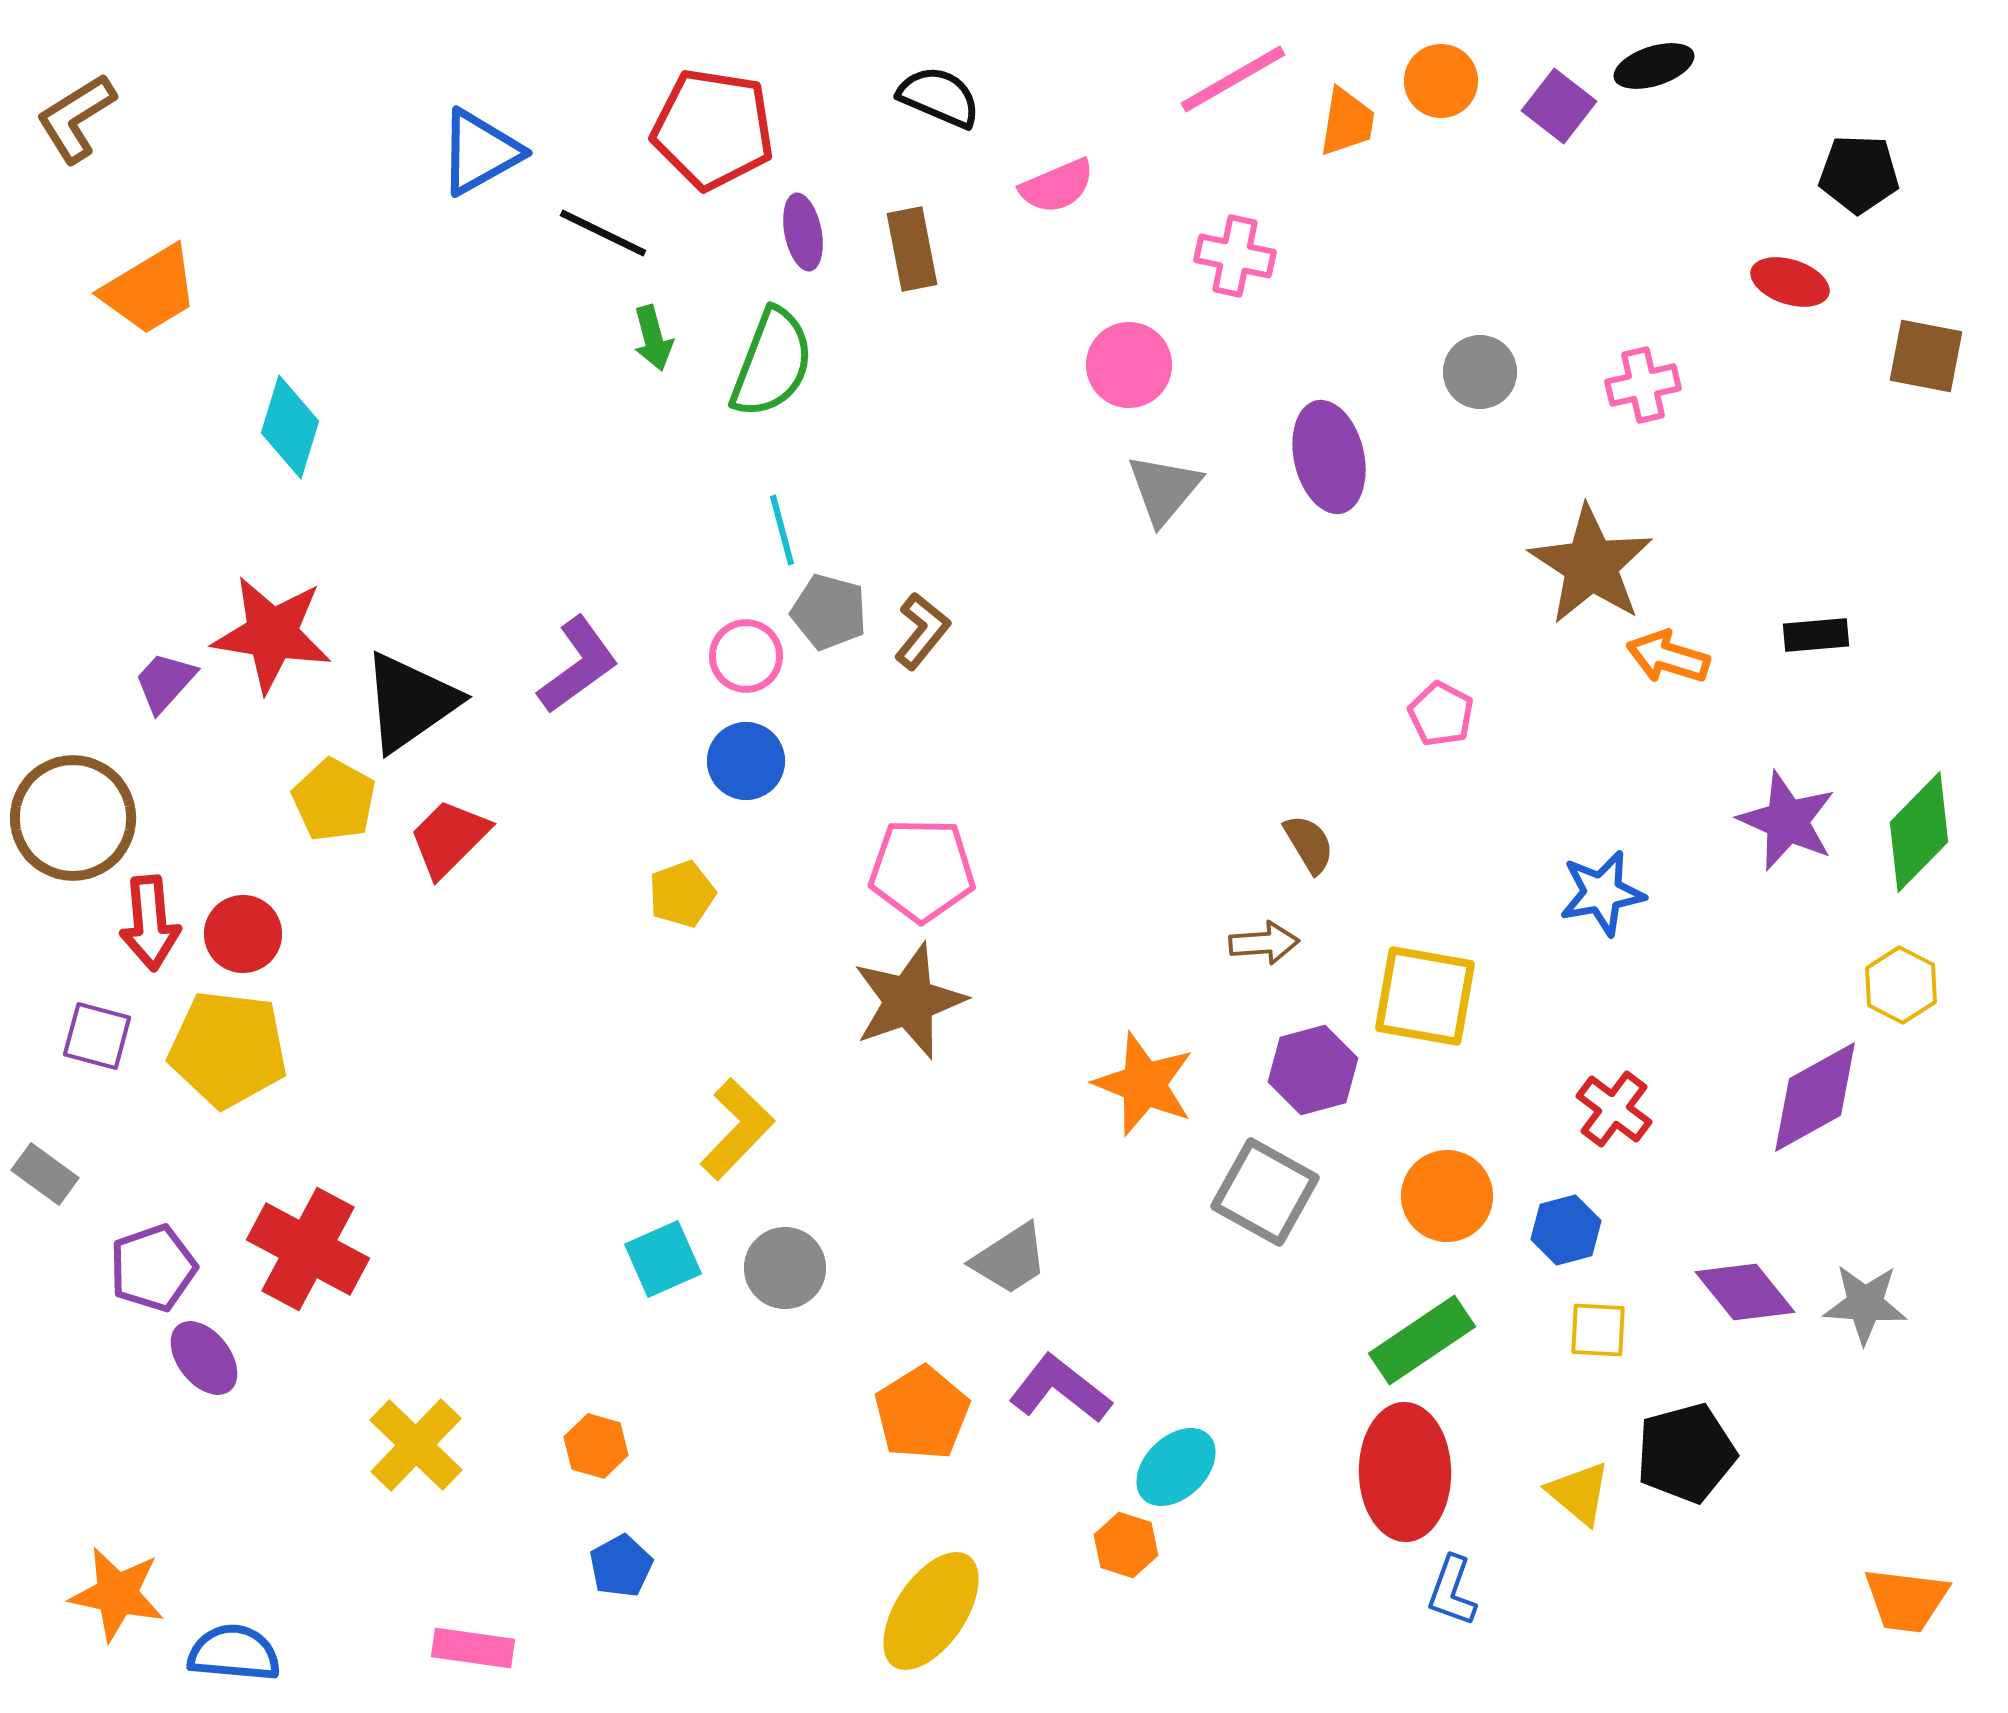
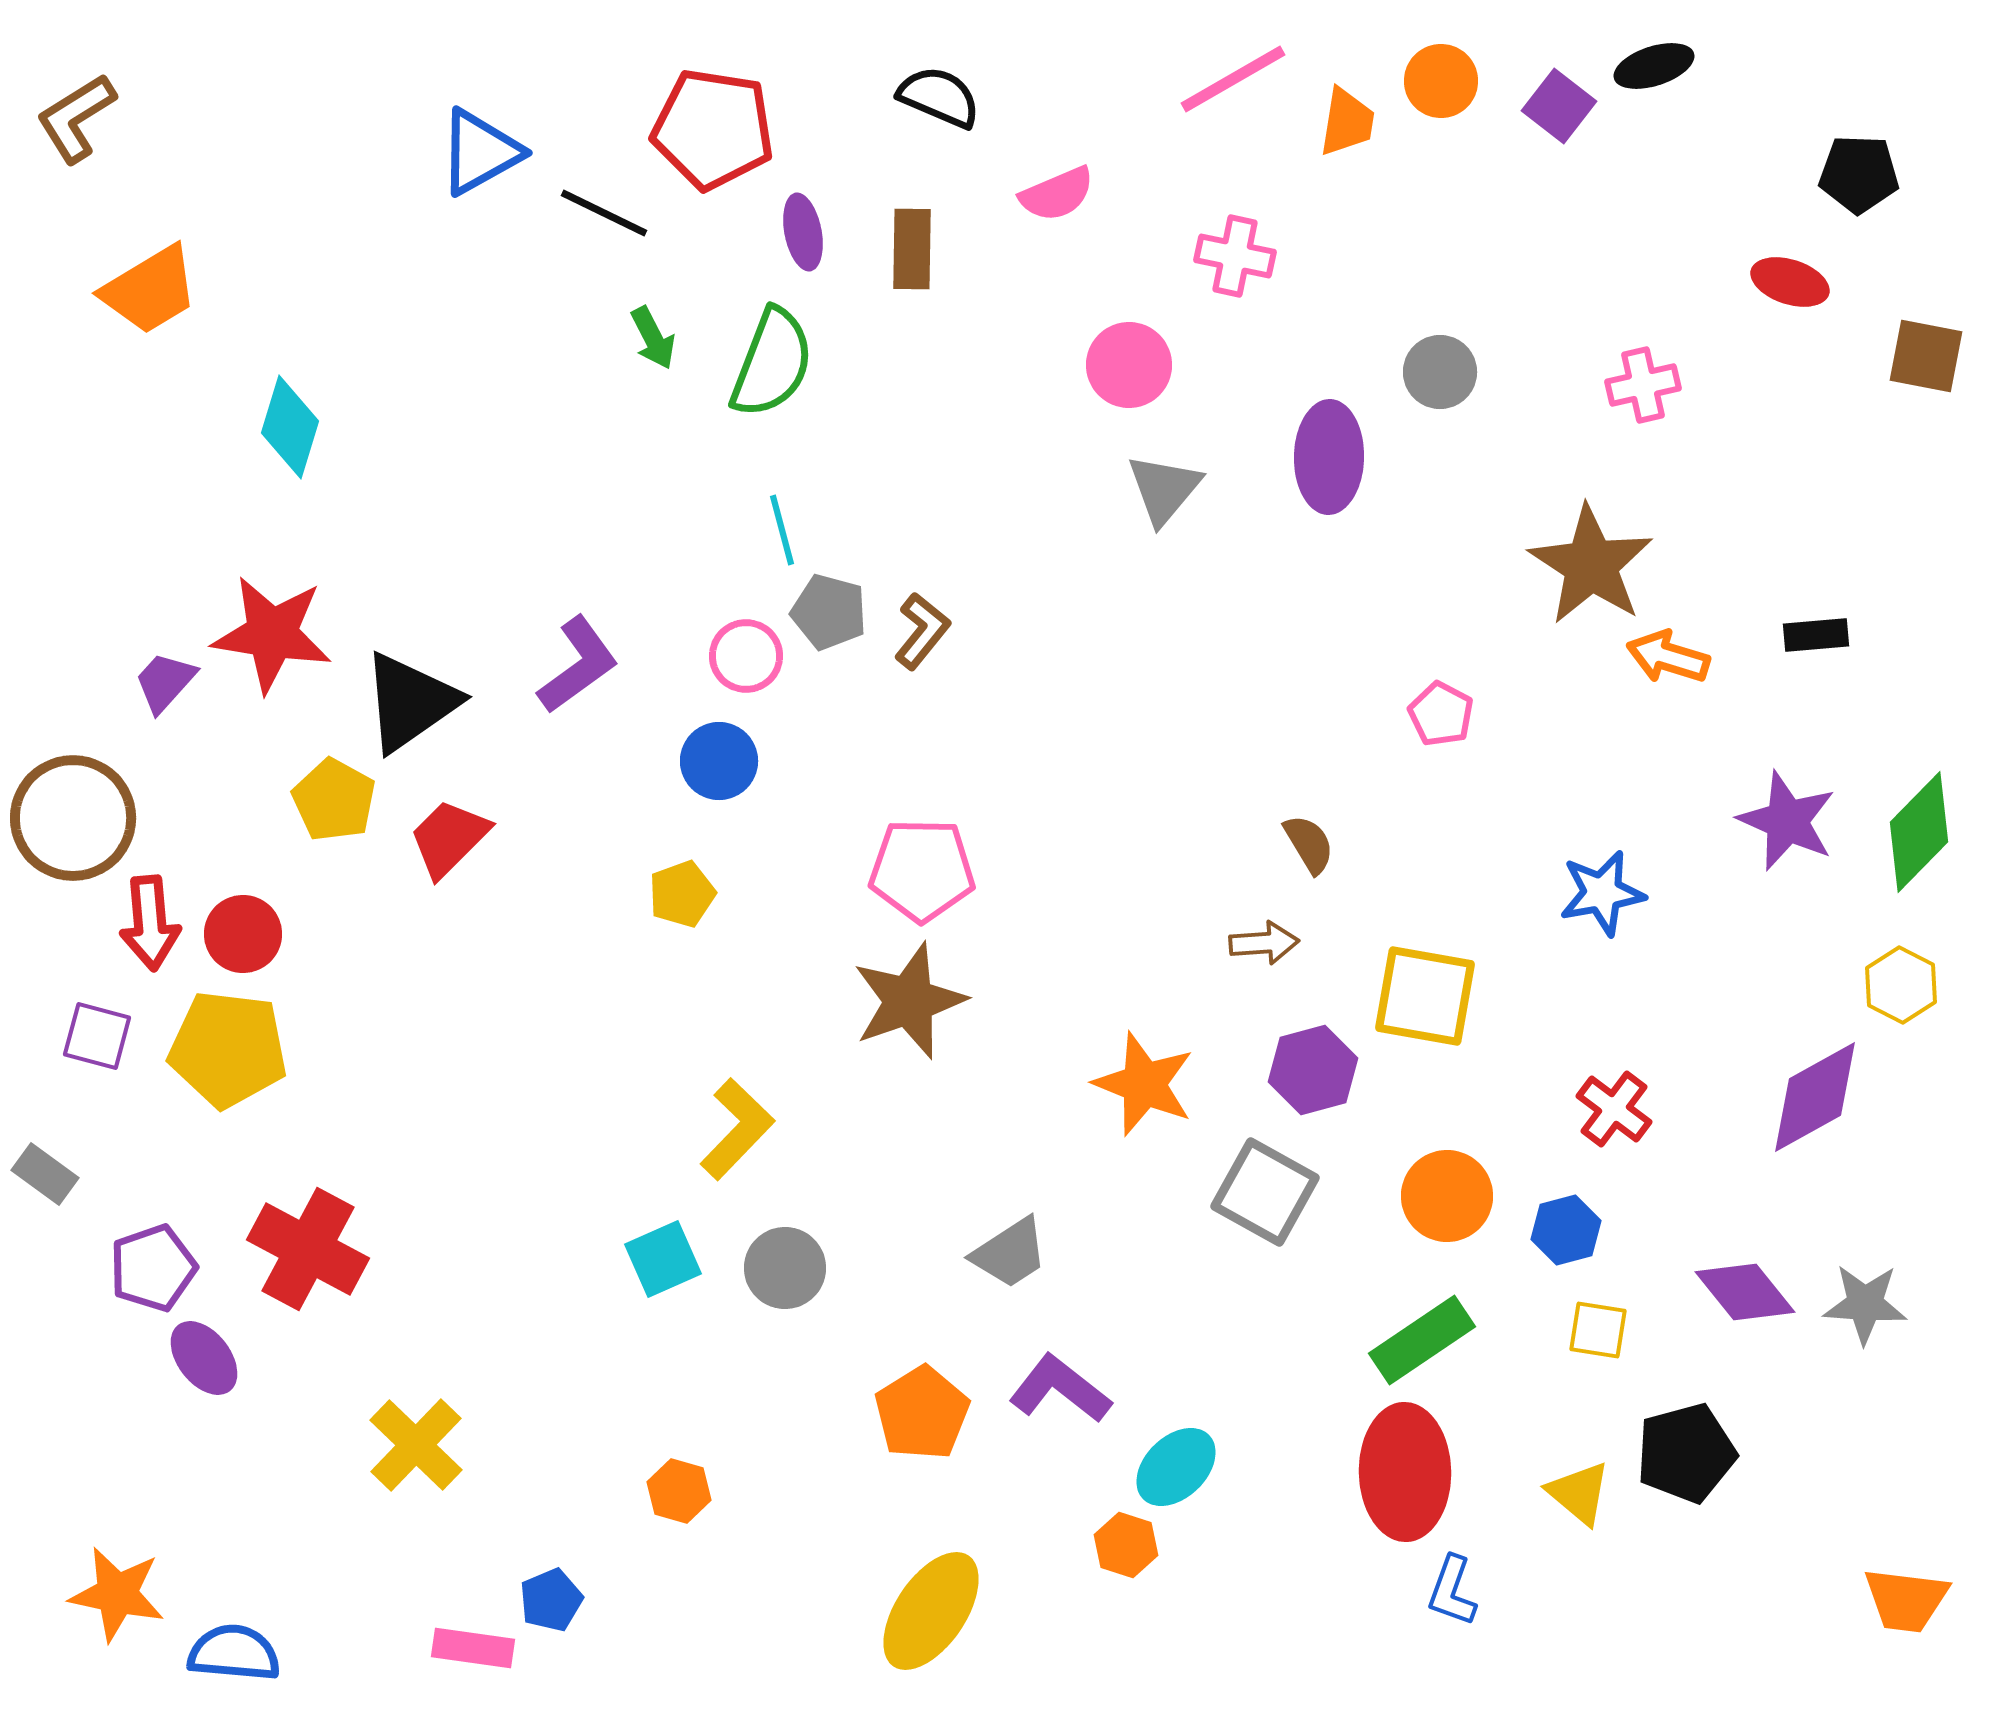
pink semicircle at (1057, 186): moved 8 px down
black line at (603, 233): moved 1 px right, 20 px up
brown rectangle at (912, 249): rotated 12 degrees clockwise
green arrow at (653, 338): rotated 12 degrees counterclockwise
gray circle at (1480, 372): moved 40 px left
purple ellipse at (1329, 457): rotated 14 degrees clockwise
blue circle at (746, 761): moved 27 px left
gray trapezoid at (1010, 1259): moved 6 px up
yellow square at (1598, 1330): rotated 6 degrees clockwise
orange hexagon at (596, 1446): moved 83 px right, 45 px down
blue pentagon at (621, 1566): moved 70 px left, 34 px down; rotated 6 degrees clockwise
